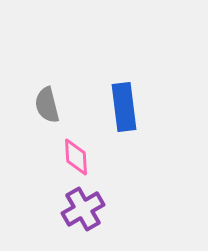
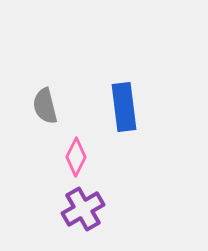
gray semicircle: moved 2 px left, 1 px down
pink diamond: rotated 30 degrees clockwise
